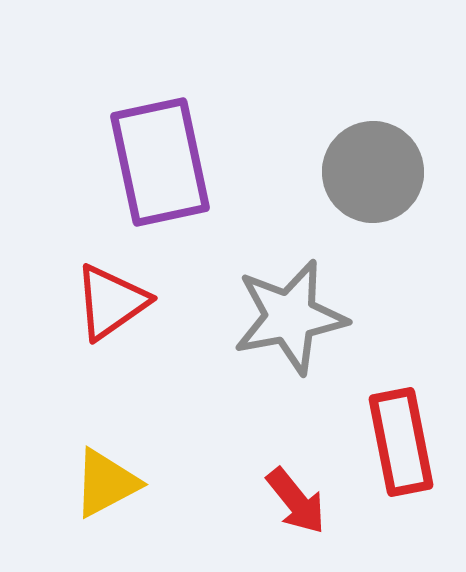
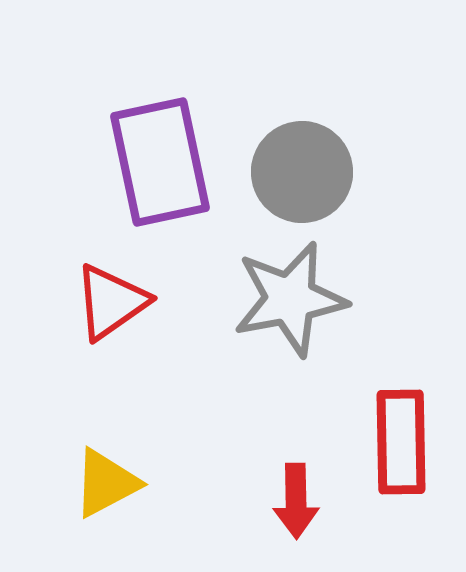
gray circle: moved 71 px left
gray star: moved 18 px up
red rectangle: rotated 10 degrees clockwise
red arrow: rotated 38 degrees clockwise
